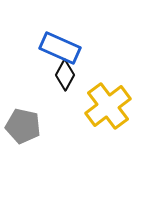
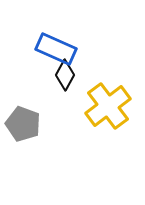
blue rectangle: moved 4 px left, 1 px down
gray pentagon: moved 2 px up; rotated 8 degrees clockwise
